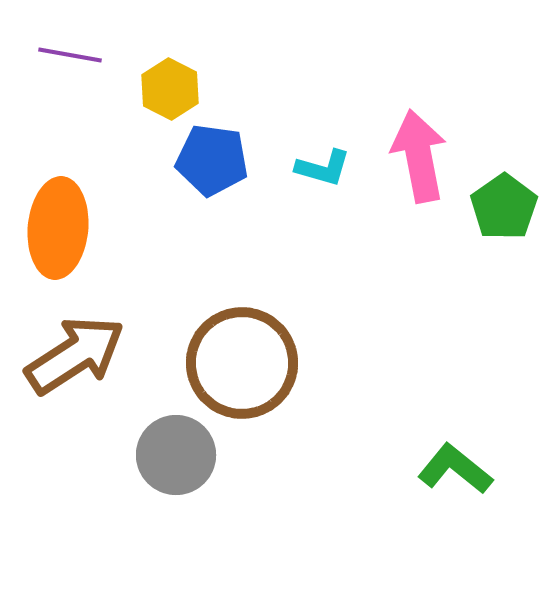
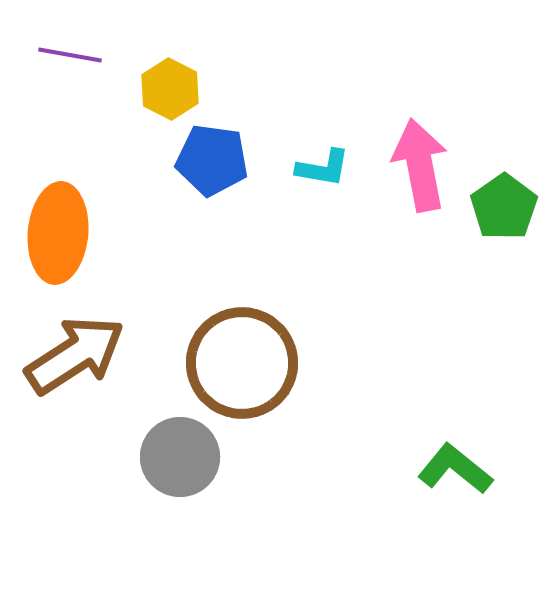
pink arrow: moved 1 px right, 9 px down
cyan L-shape: rotated 6 degrees counterclockwise
orange ellipse: moved 5 px down
gray circle: moved 4 px right, 2 px down
